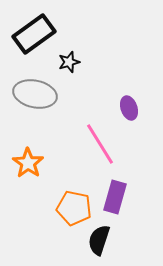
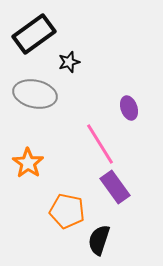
purple rectangle: moved 10 px up; rotated 52 degrees counterclockwise
orange pentagon: moved 7 px left, 3 px down
